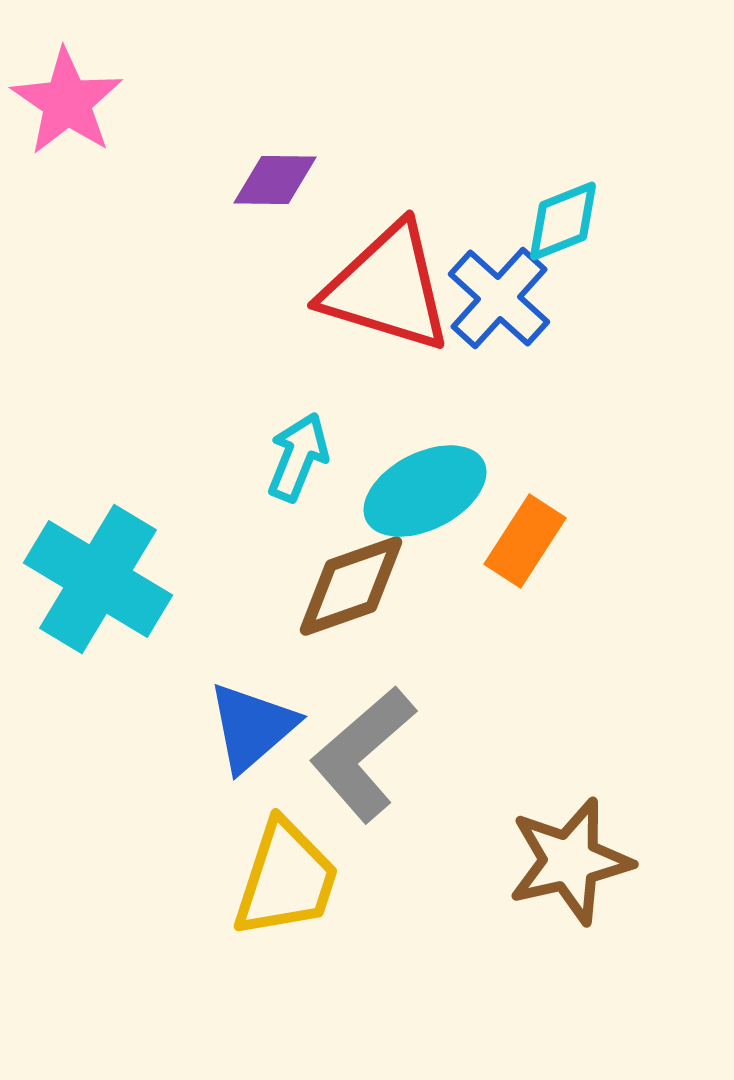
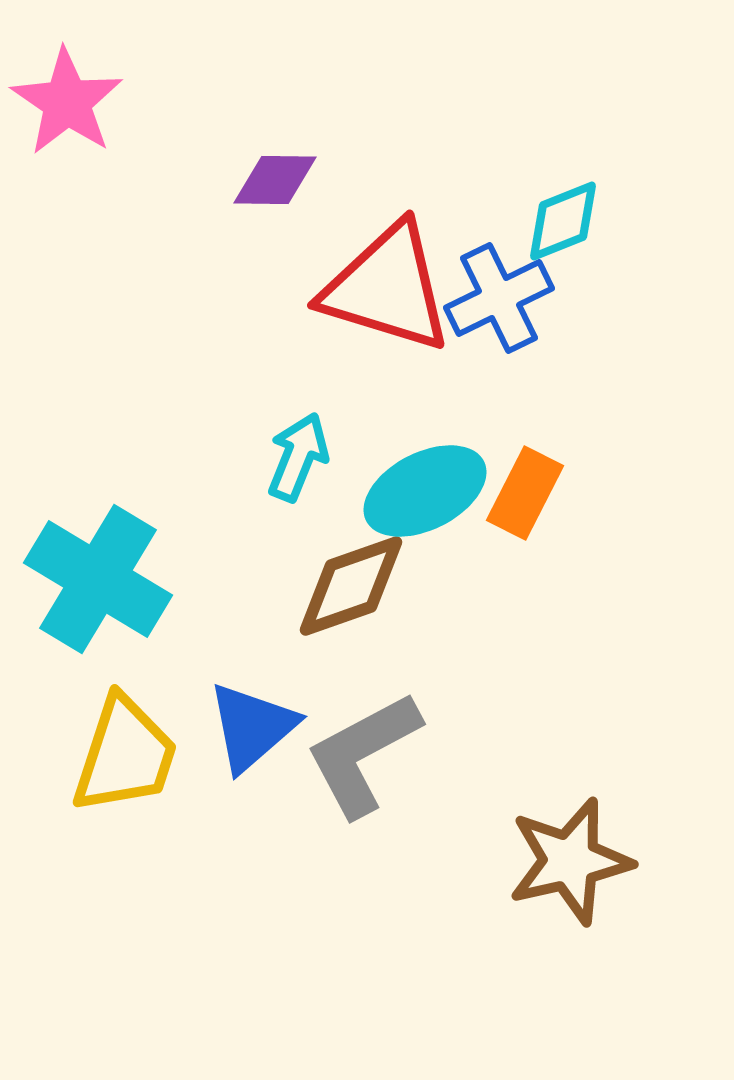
blue cross: rotated 22 degrees clockwise
orange rectangle: moved 48 px up; rotated 6 degrees counterclockwise
gray L-shape: rotated 13 degrees clockwise
yellow trapezoid: moved 161 px left, 124 px up
